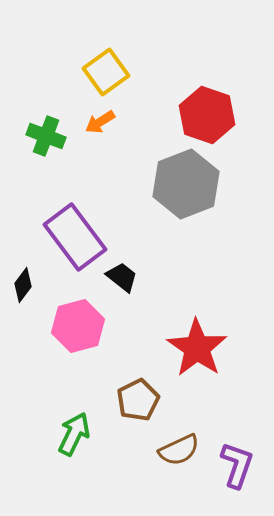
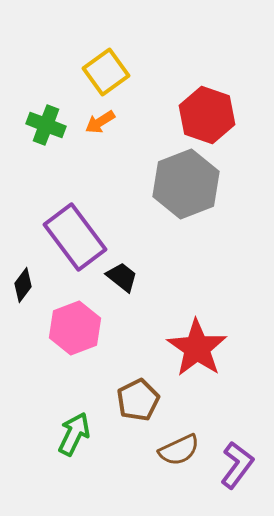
green cross: moved 11 px up
pink hexagon: moved 3 px left, 2 px down; rotated 6 degrees counterclockwise
purple L-shape: rotated 18 degrees clockwise
